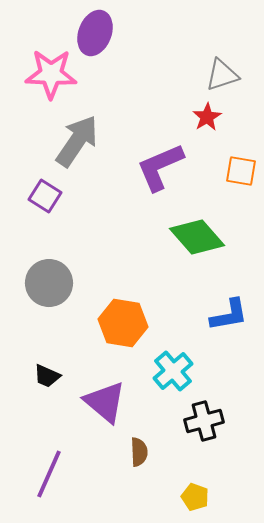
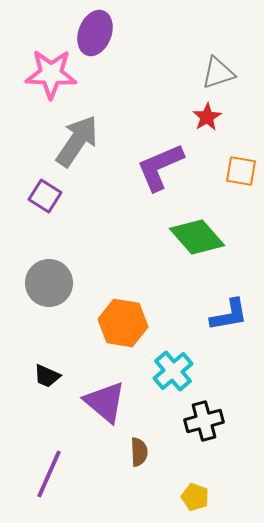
gray triangle: moved 4 px left, 2 px up
